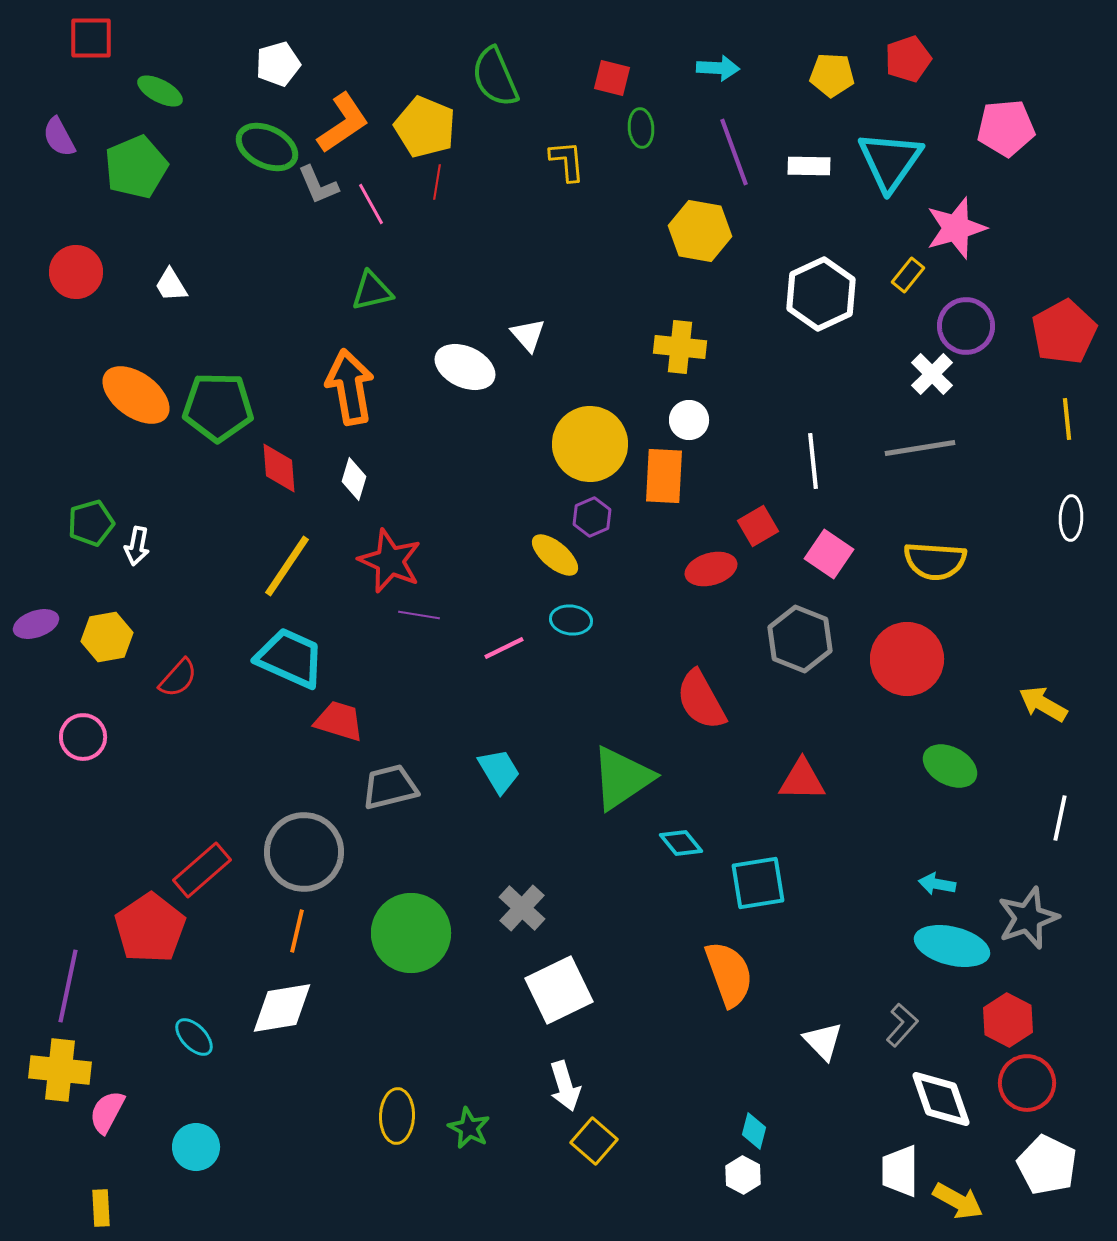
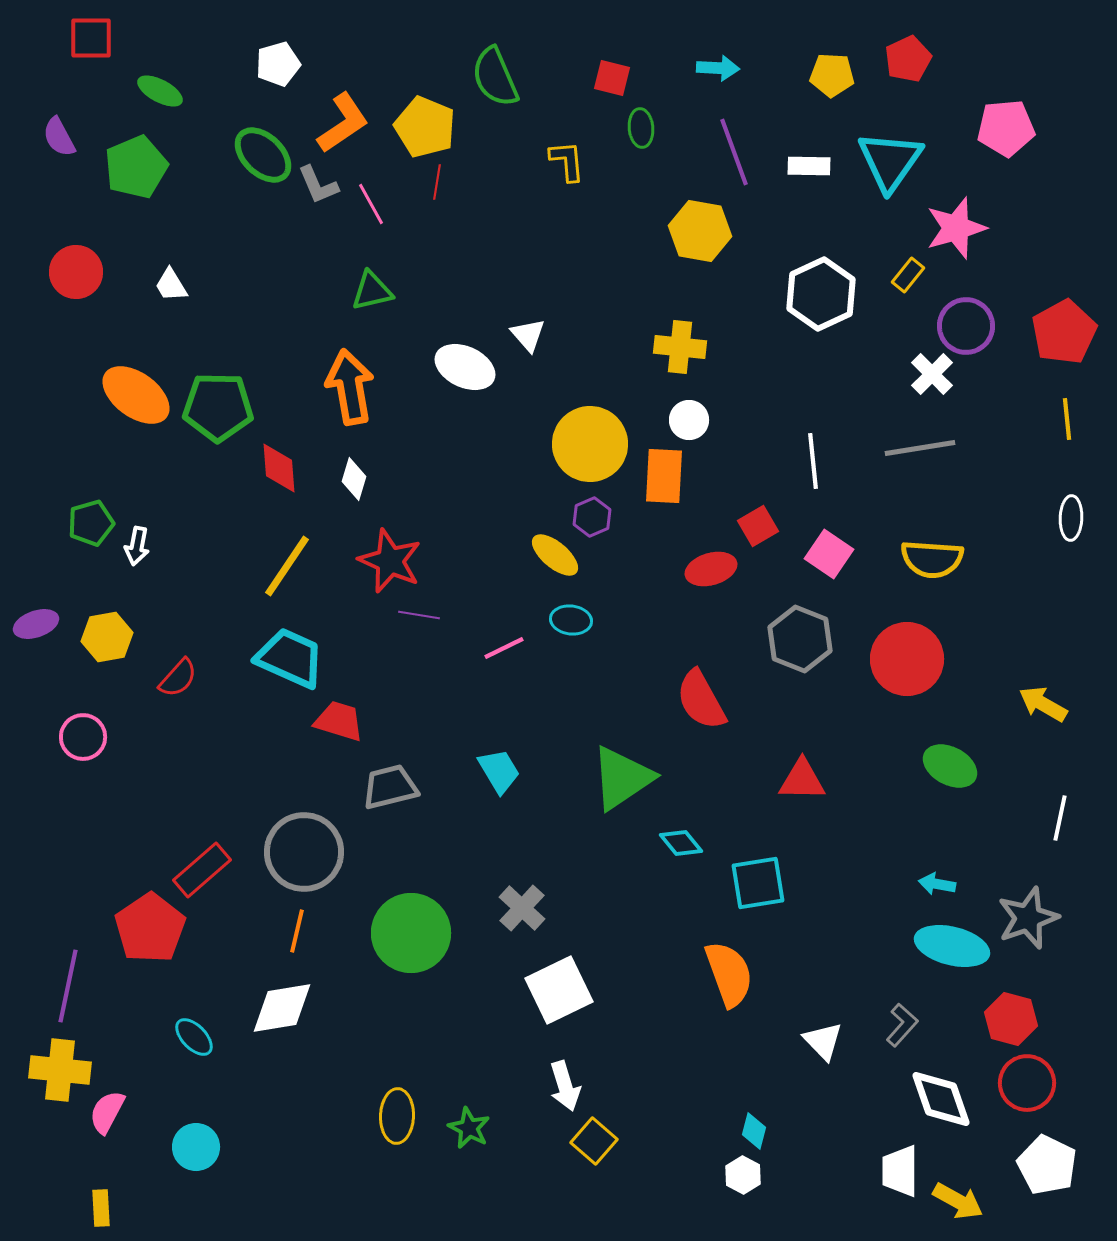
red pentagon at (908, 59): rotated 6 degrees counterclockwise
green ellipse at (267, 147): moved 4 px left, 8 px down; rotated 18 degrees clockwise
yellow semicircle at (935, 561): moved 3 px left, 2 px up
red hexagon at (1008, 1020): moved 3 px right, 1 px up; rotated 12 degrees counterclockwise
